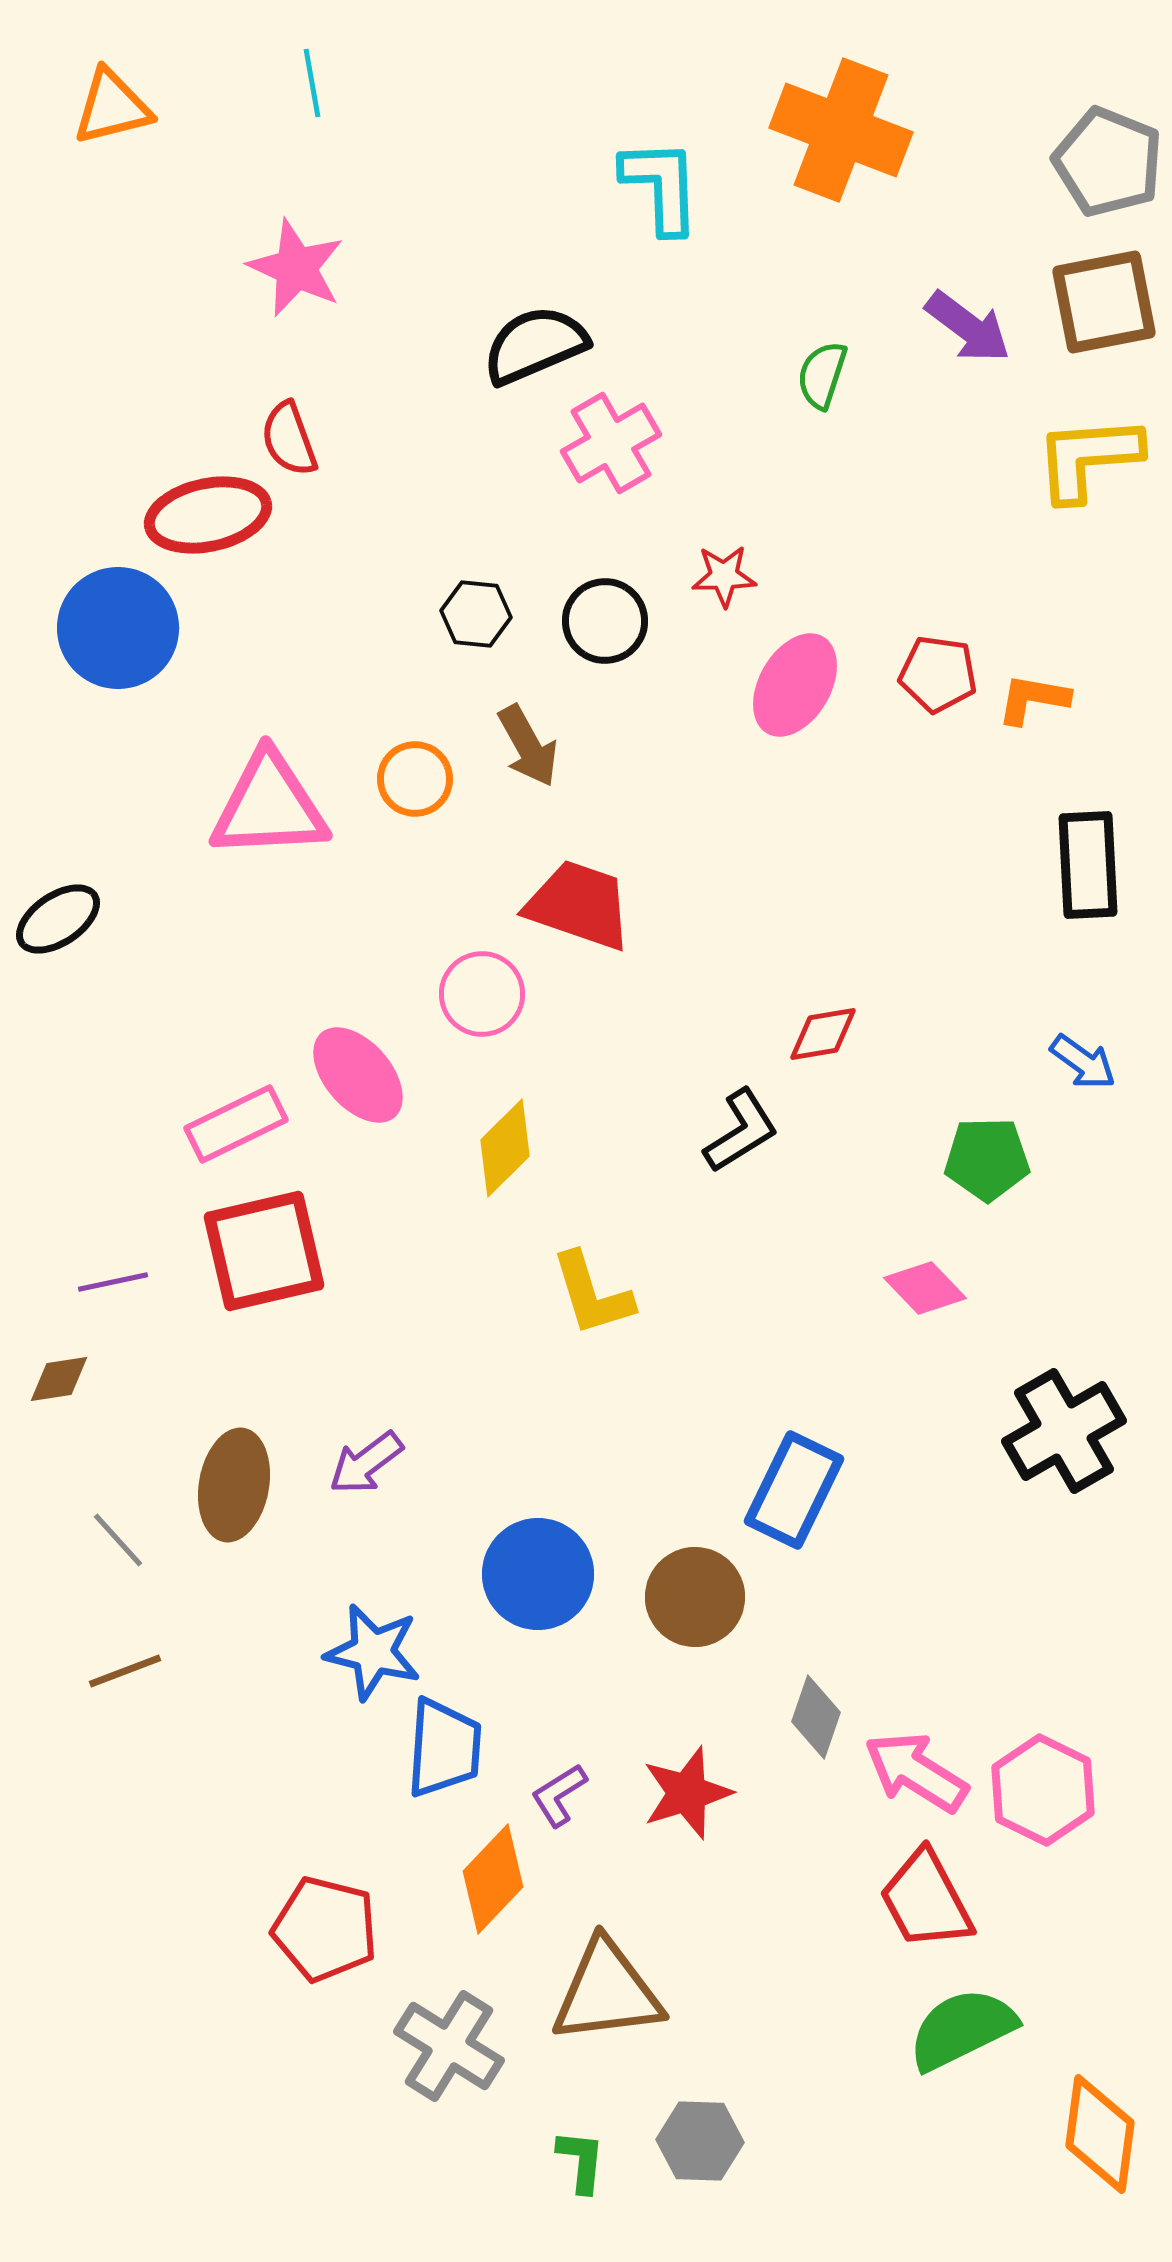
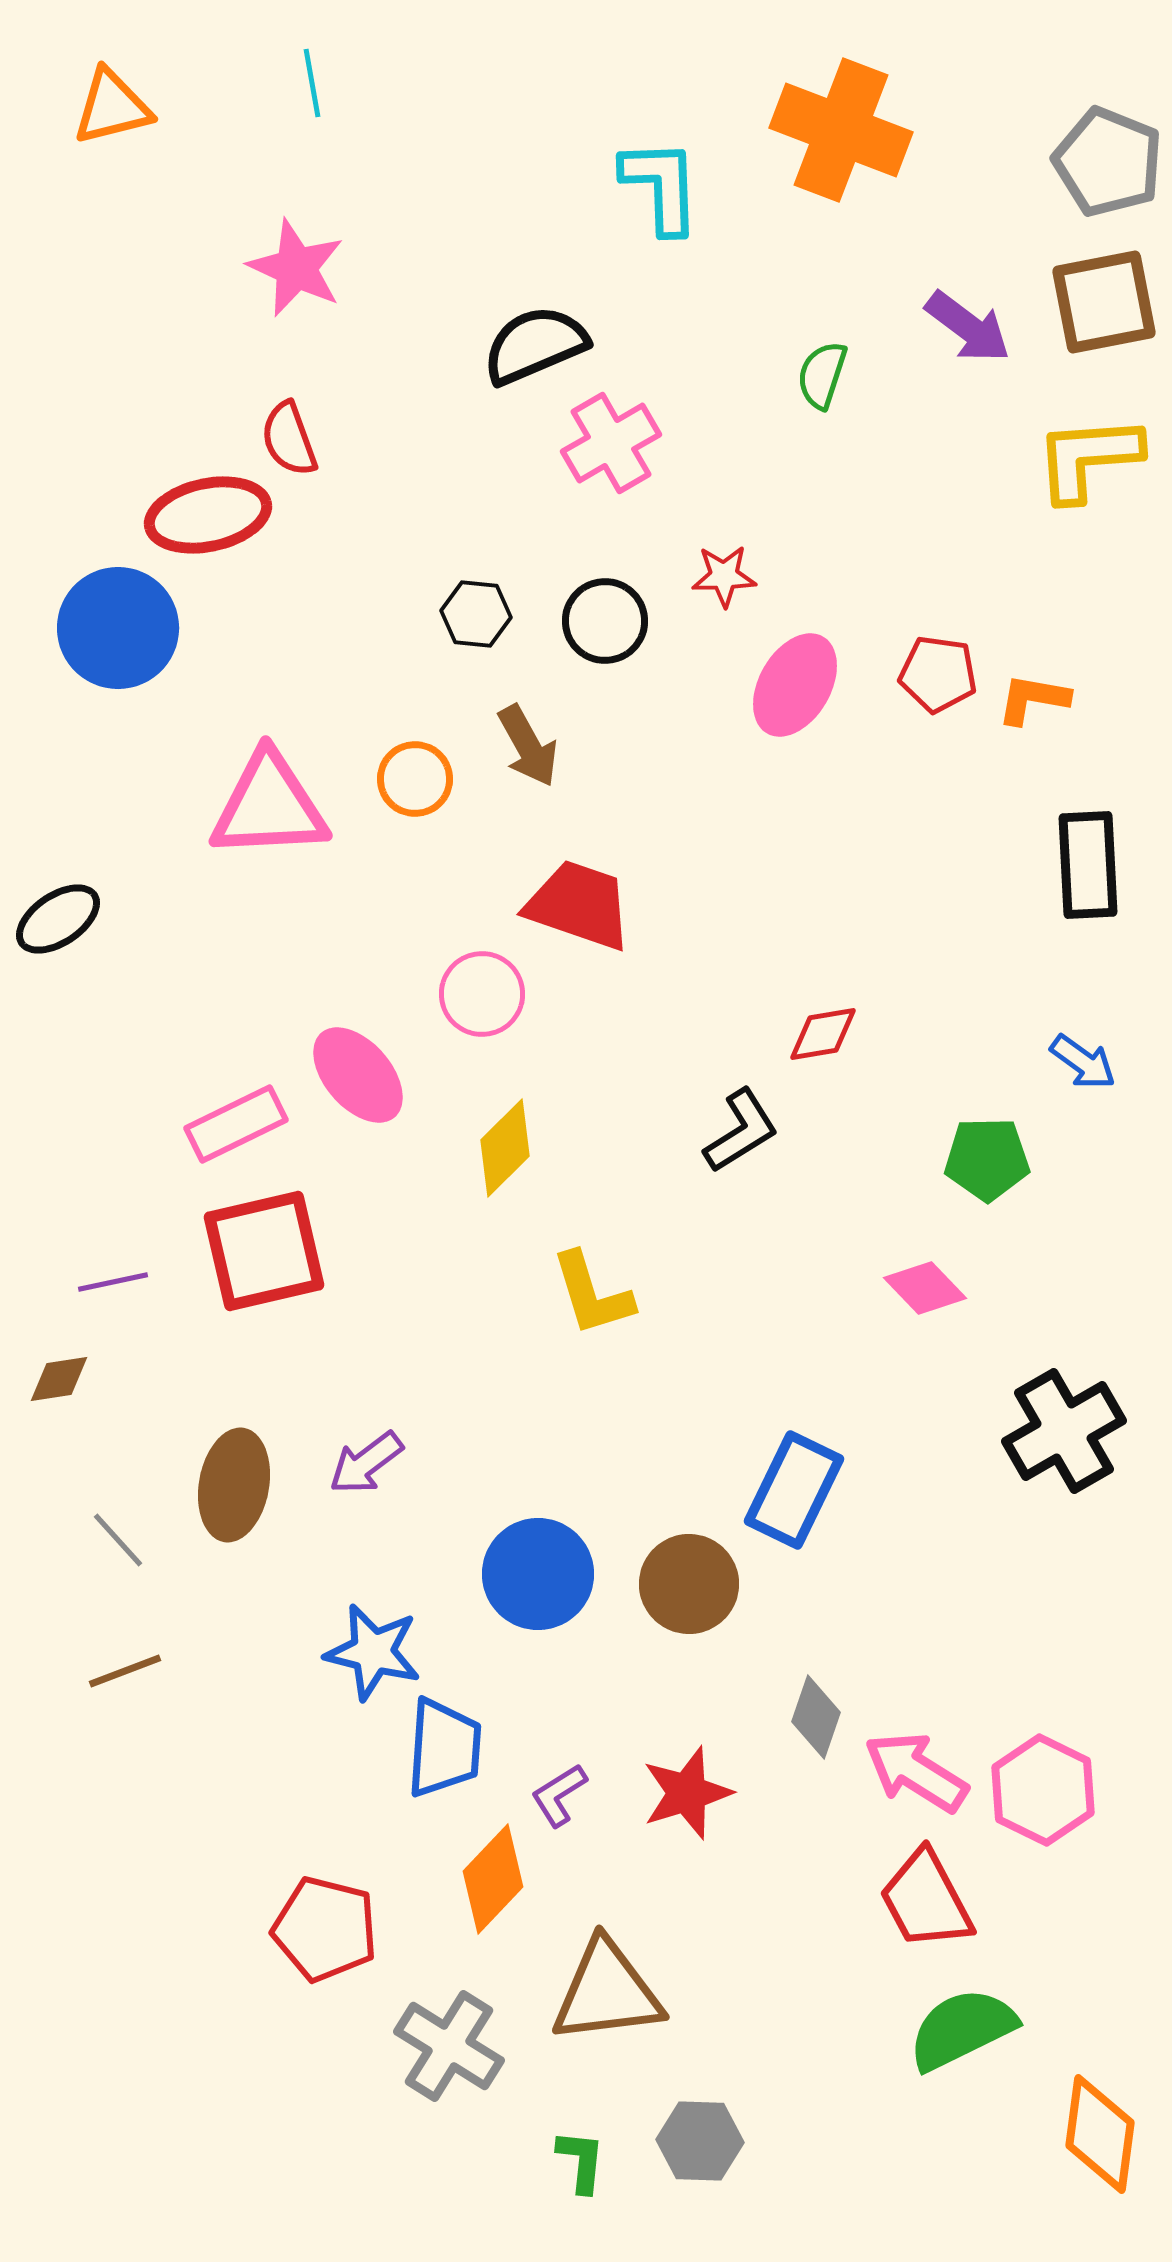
brown circle at (695, 1597): moved 6 px left, 13 px up
